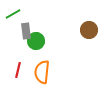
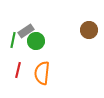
green line: moved 26 px down; rotated 49 degrees counterclockwise
gray rectangle: rotated 63 degrees clockwise
orange semicircle: moved 1 px down
